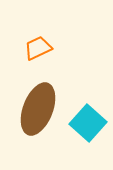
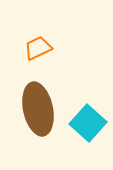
brown ellipse: rotated 33 degrees counterclockwise
